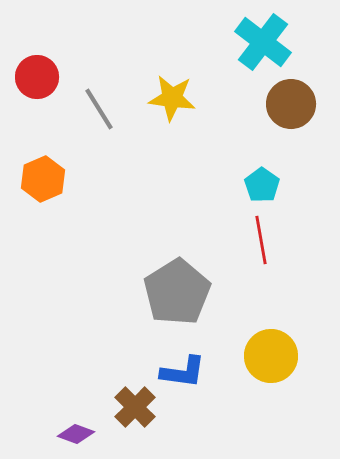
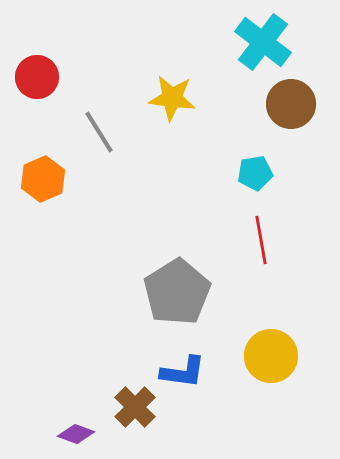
gray line: moved 23 px down
cyan pentagon: moved 7 px left, 12 px up; rotated 28 degrees clockwise
